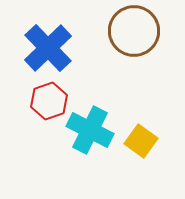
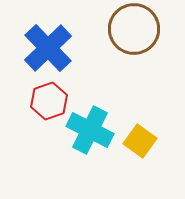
brown circle: moved 2 px up
yellow square: moved 1 px left
